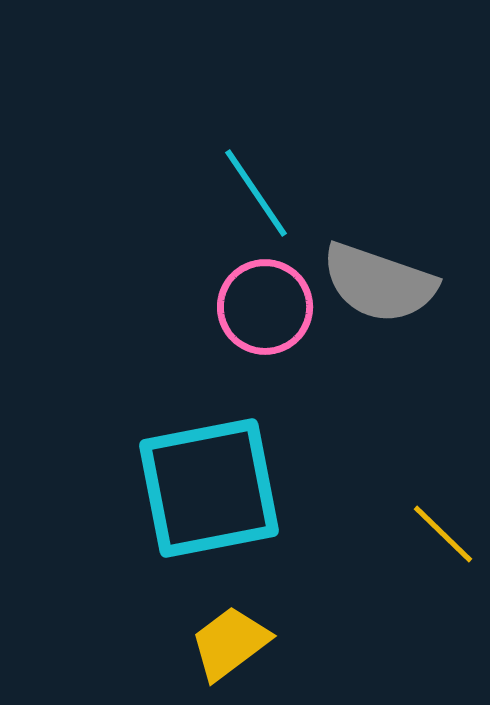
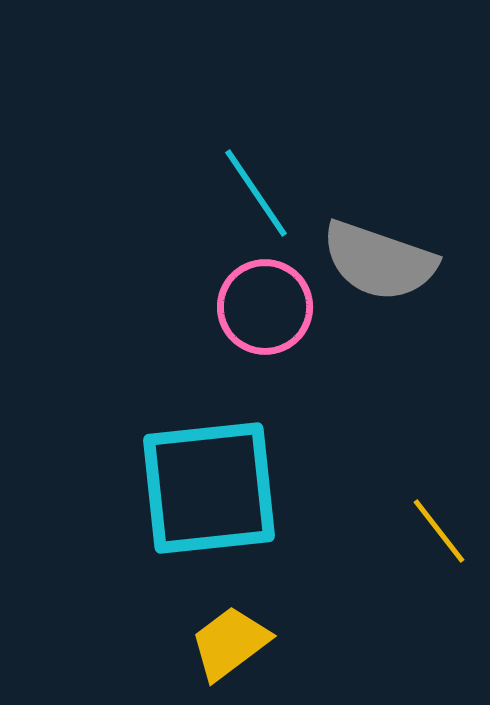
gray semicircle: moved 22 px up
cyan square: rotated 5 degrees clockwise
yellow line: moved 4 px left, 3 px up; rotated 8 degrees clockwise
